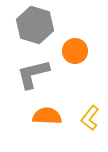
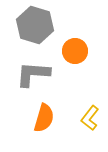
gray L-shape: rotated 18 degrees clockwise
orange semicircle: moved 3 px left, 2 px down; rotated 104 degrees clockwise
